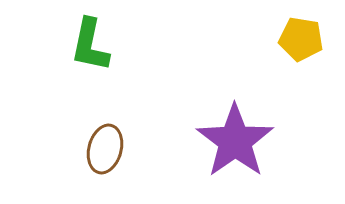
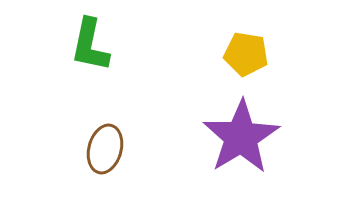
yellow pentagon: moved 55 px left, 15 px down
purple star: moved 6 px right, 4 px up; rotated 4 degrees clockwise
